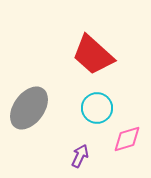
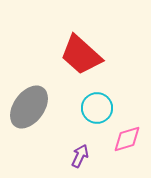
red trapezoid: moved 12 px left
gray ellipse: moved 1 px up
